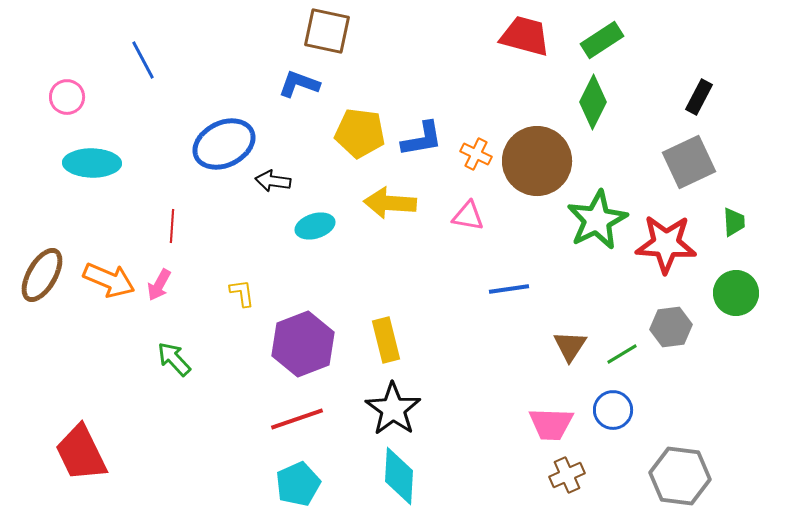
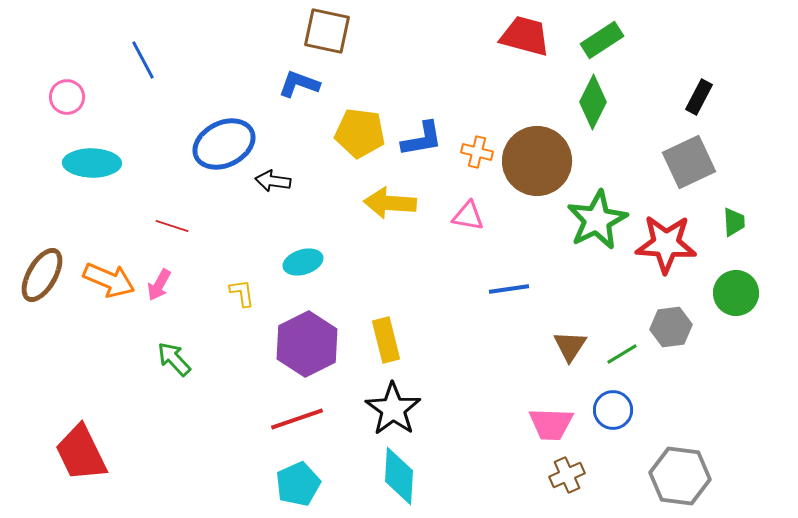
orange cross at (476, 154): moved 1 px right, 2 px up; rotated 12 degrees counterclockwise
red line at (172, 226): rotated 76 degrees counterclockwise
cyan ellipse at (315, 226): moved 12 px left, 36 px down
purple hexagon at (303, 344): moved 4 px right; rotated 6 degrees counterclockwise
